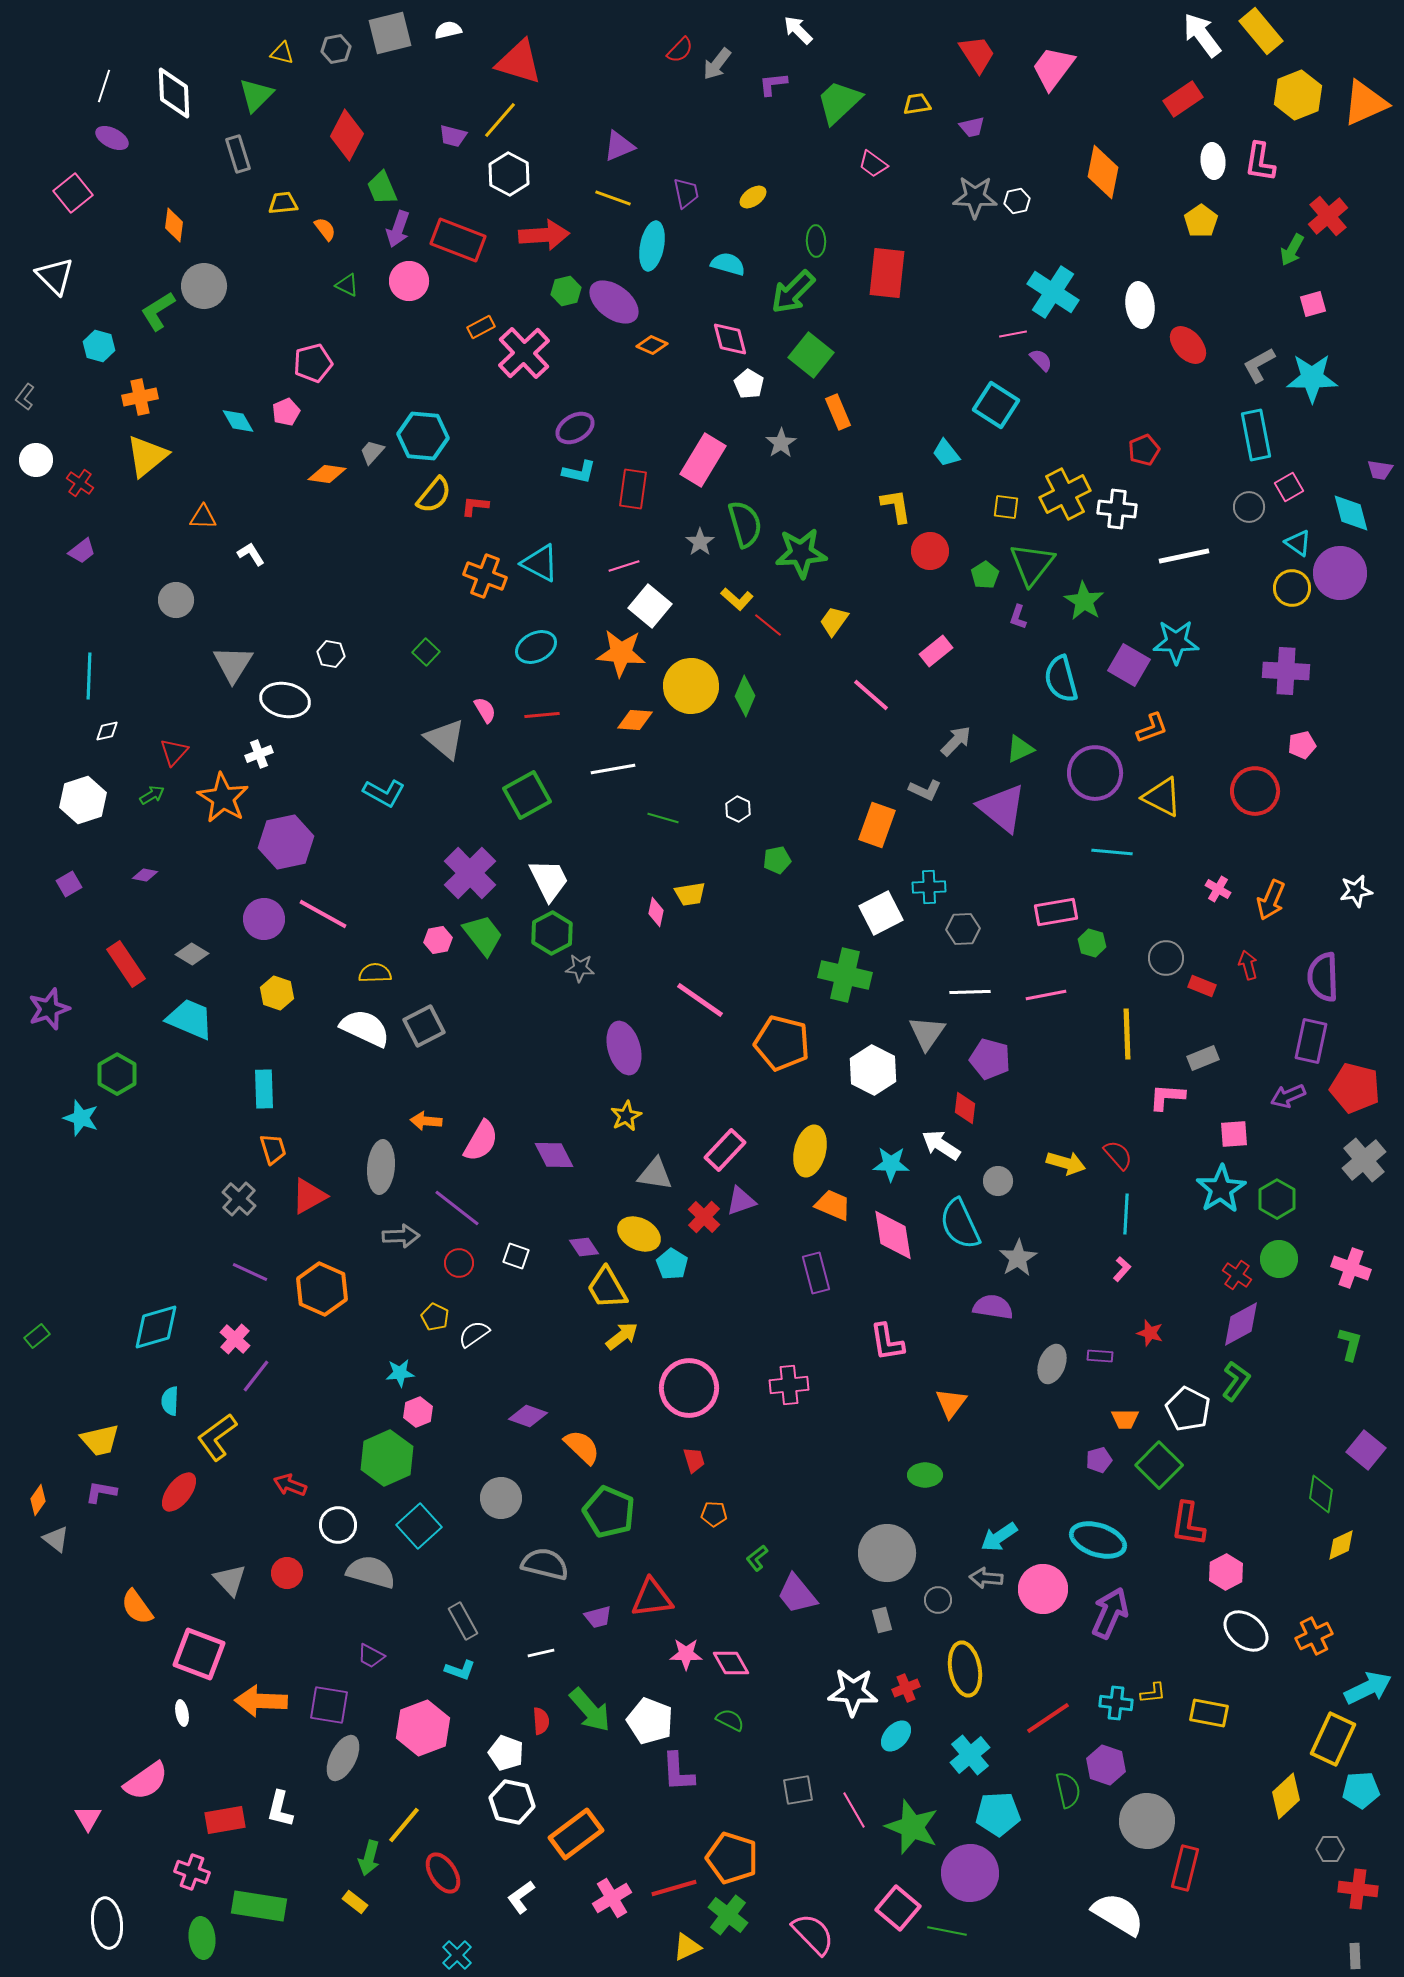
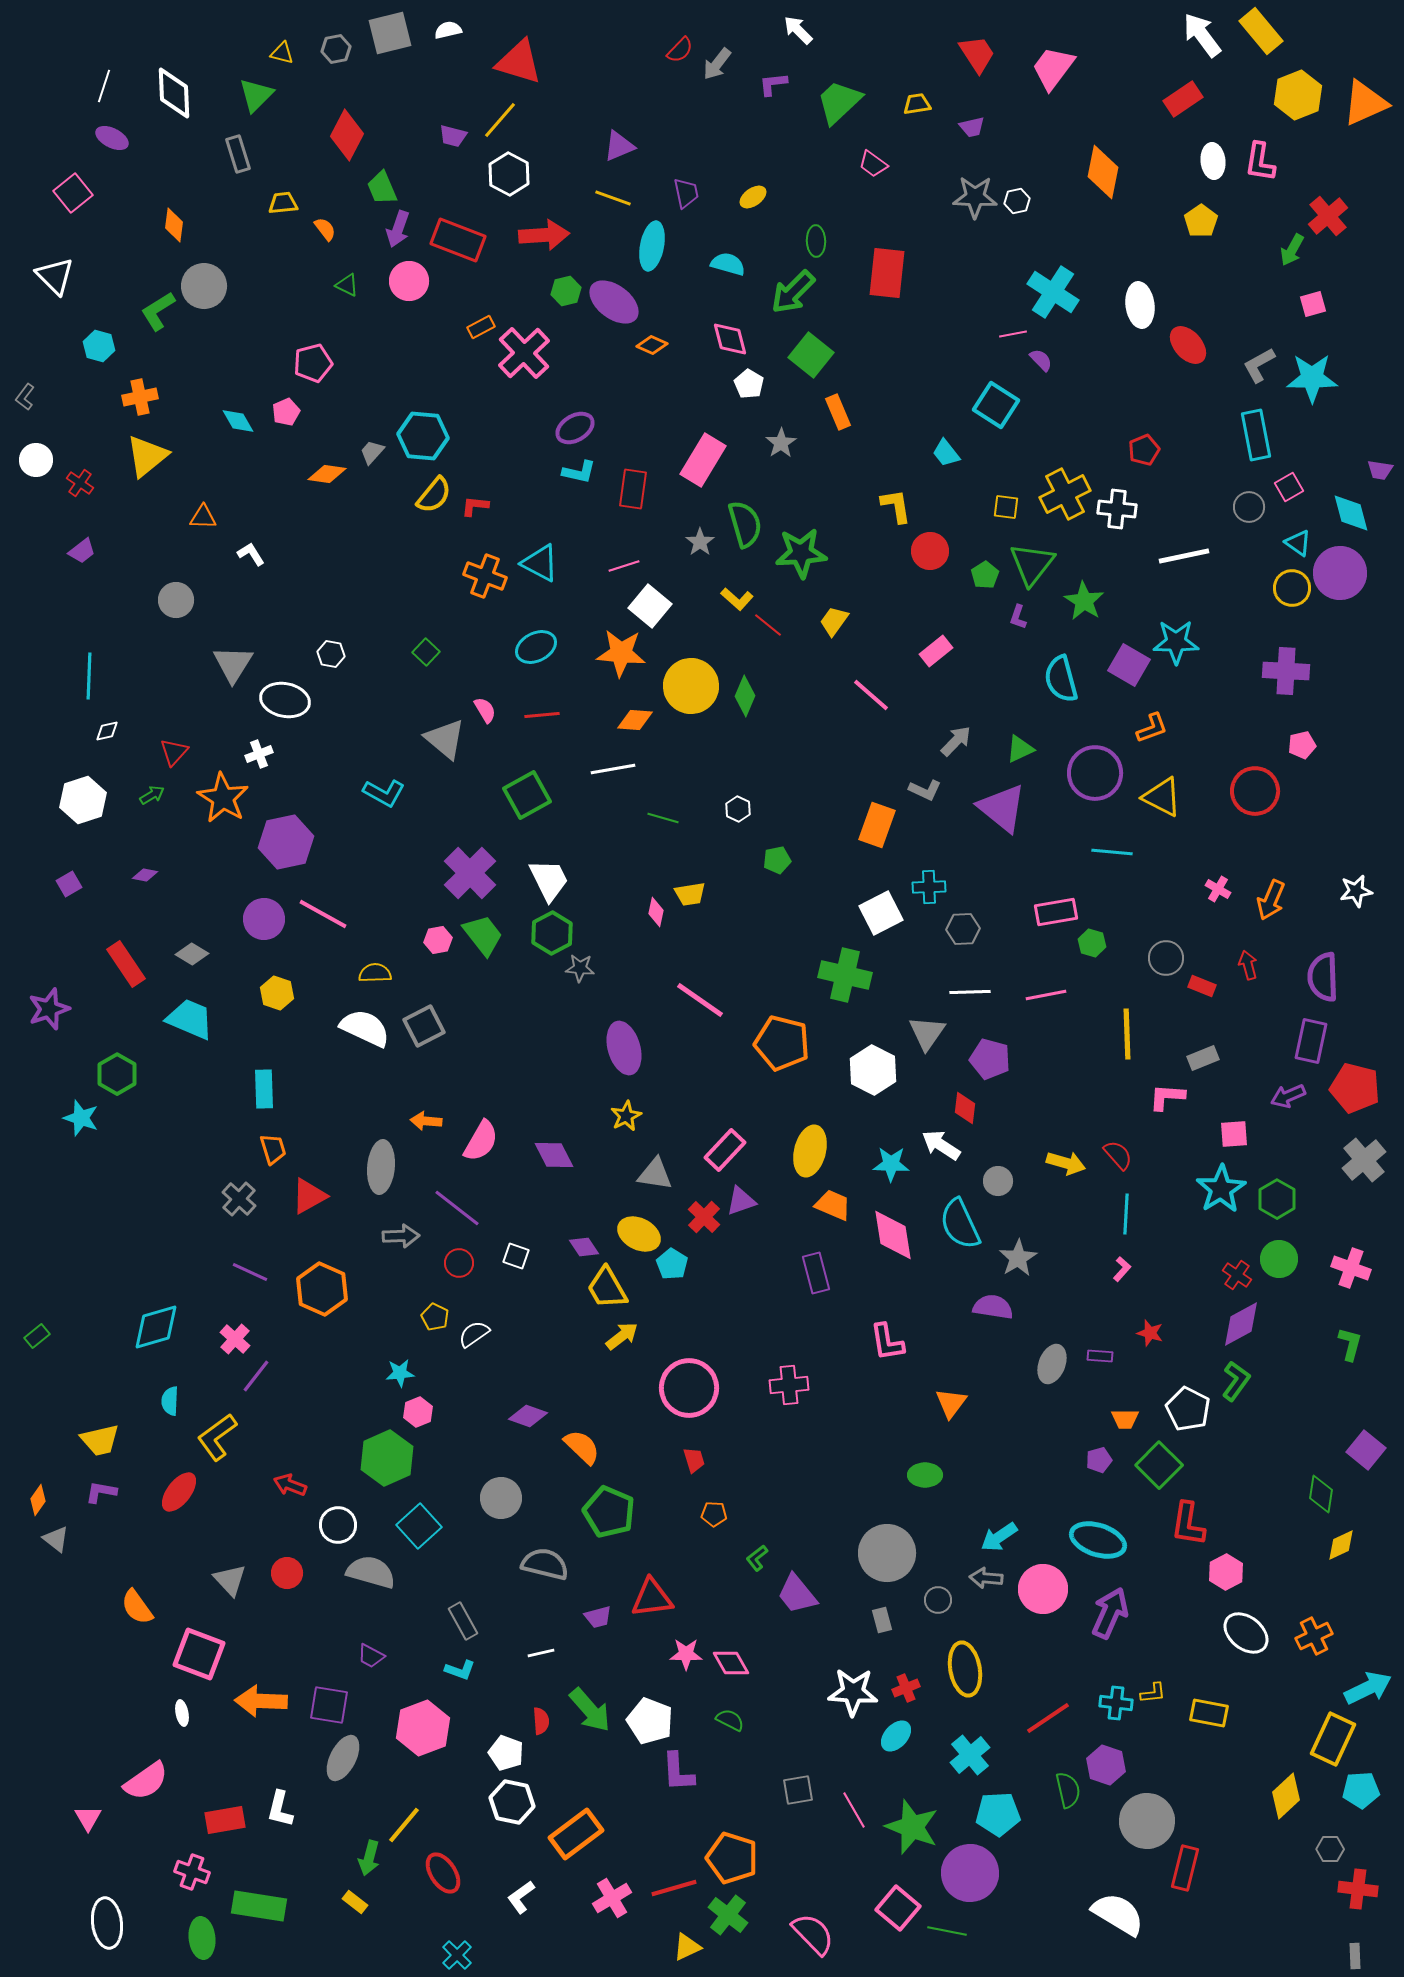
white ellipse at (1246, 1631): moved 2 px down
